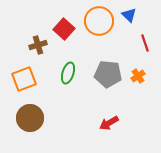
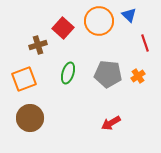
red square: moved 1 px left, 1 px up
red arrow: moved 2 px right
